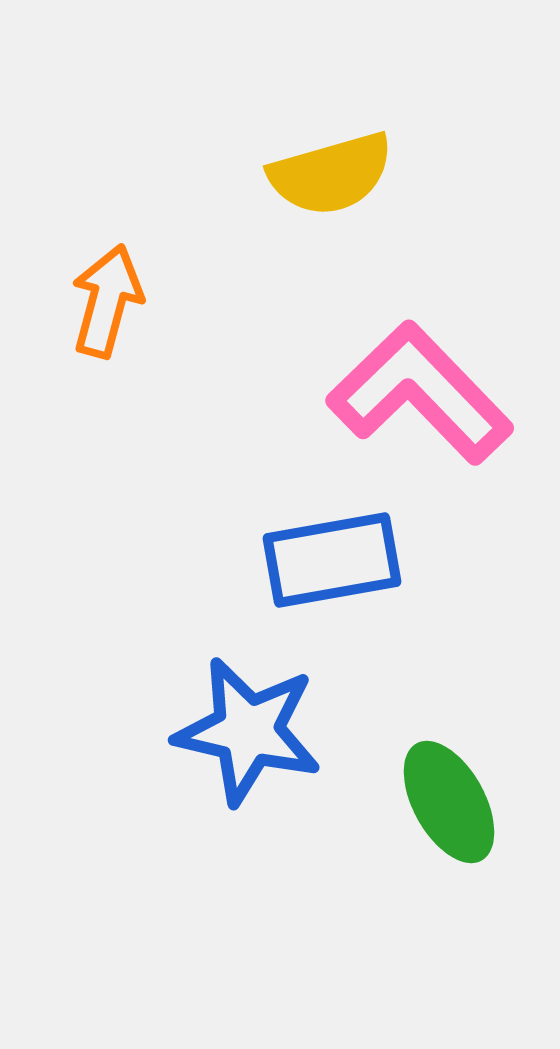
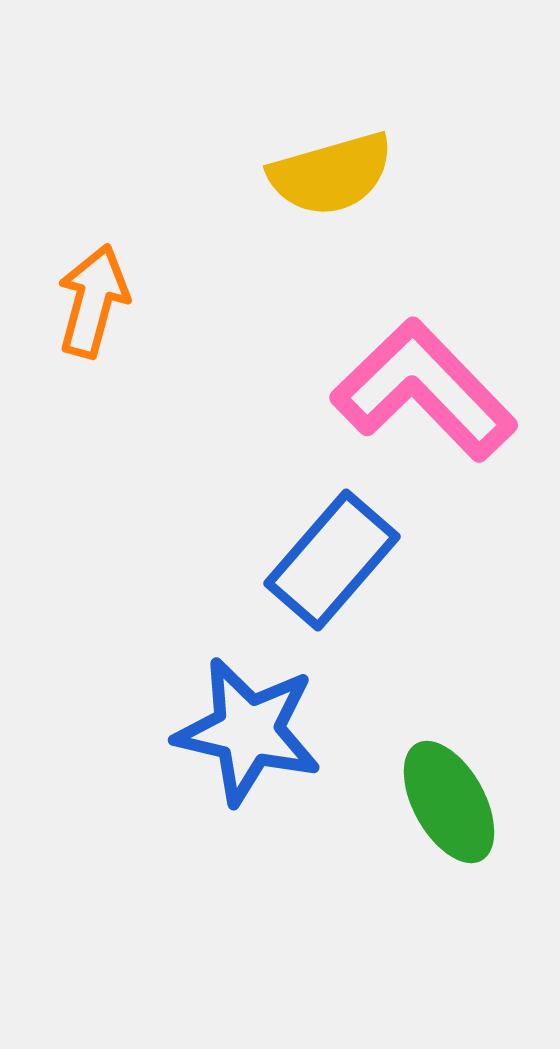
orange arrow: moved 14 px left
pink L-shape: moved 4 px right, 3 px up
blue rectangle: rotated 39 degrees counterclockwise
